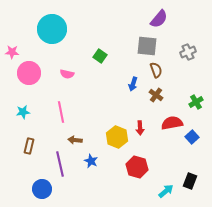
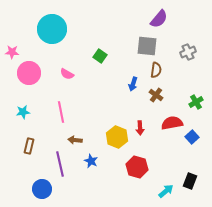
brown semicircle: rotated 28 degrees clockwise
pink semicircle: rotated 16 degrees clockwise
